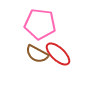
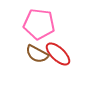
pink pentagon: moved 1 px left
